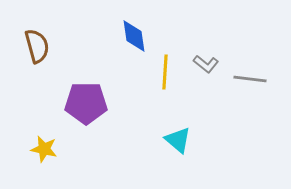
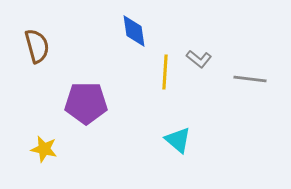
blue diamond: moved 5 px up
gray L-shape: moved 7 px left, 5 px up
